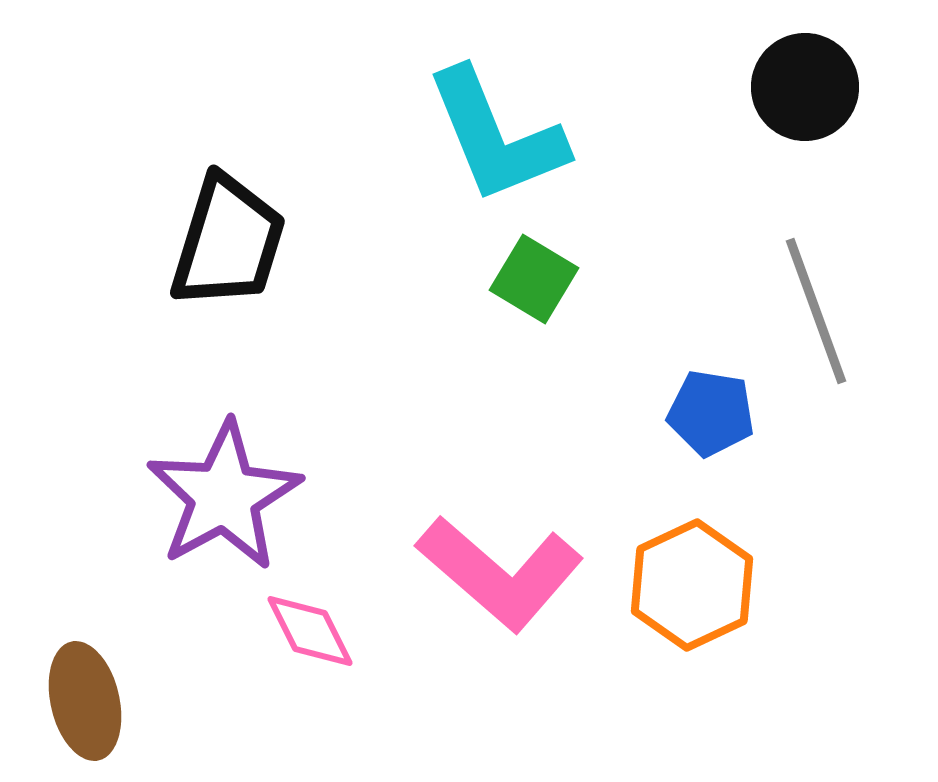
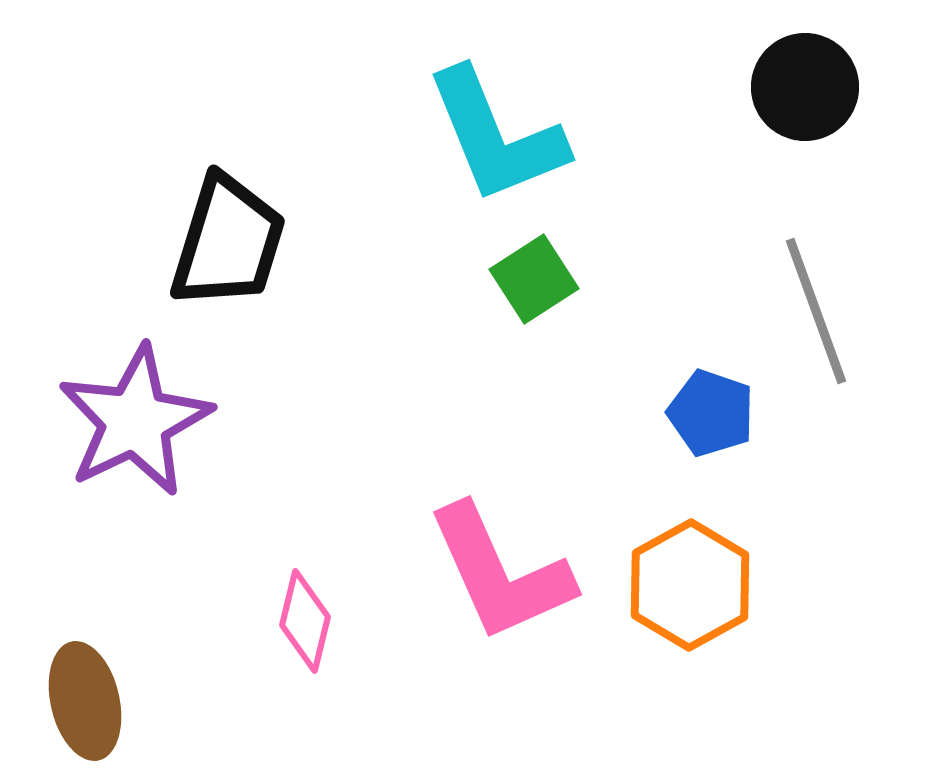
green square: rotated 26 degrees clockwise
blue pentagon: rotated 10 degrees clockwise
purple star: moved 89 px left, 75 px up; rotated 3 degrees clockwise
pink L-shape: rotated 25 degrees clockwise
orange hexagon: moved 2 px left; rotated 4 degrees counterclockwise
pink diamond: moved 5 px left, 10 px up; rotated 40 degrees clockwise
